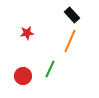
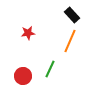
red star: moved 1 px right
